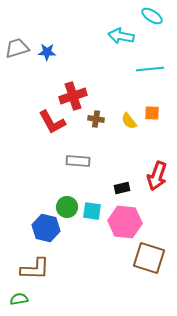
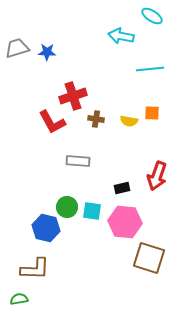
yellow semicircle: rotated 42 degrees counterclockwise
